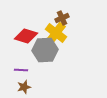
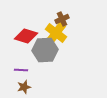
brown cross: moved 1 px down
